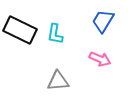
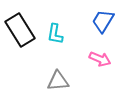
black rectangle: rotated 32 degrees clockwise
